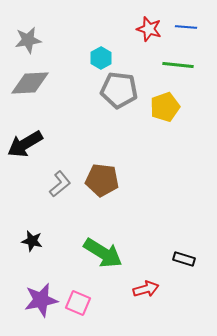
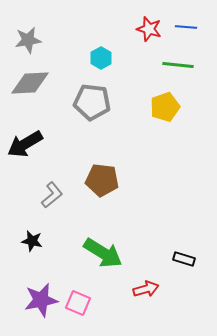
gray pentagon: moved 27 px left, 12 px down
gray L-shape: moved 8 px left, 11 px down
